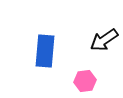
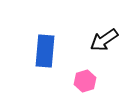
pink hexagon: rotated 10 degrees counterclockwise
